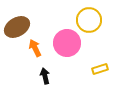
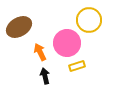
brown ellipse: moved 2 px right
orange arrow: moved 5 px right, 4 px down
yellow rectangle: moved 23 px left, 3 px up
